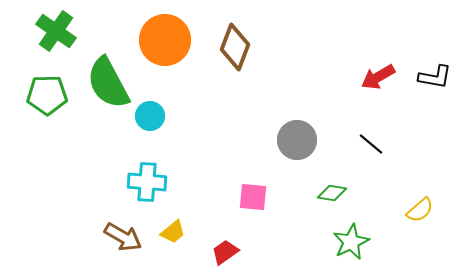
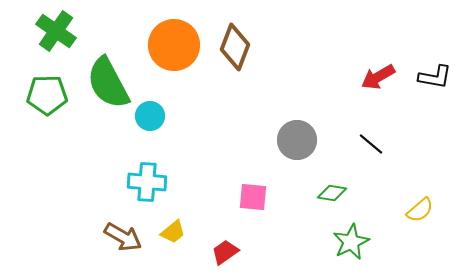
orange circle: moved 9 px right, 5 px down
